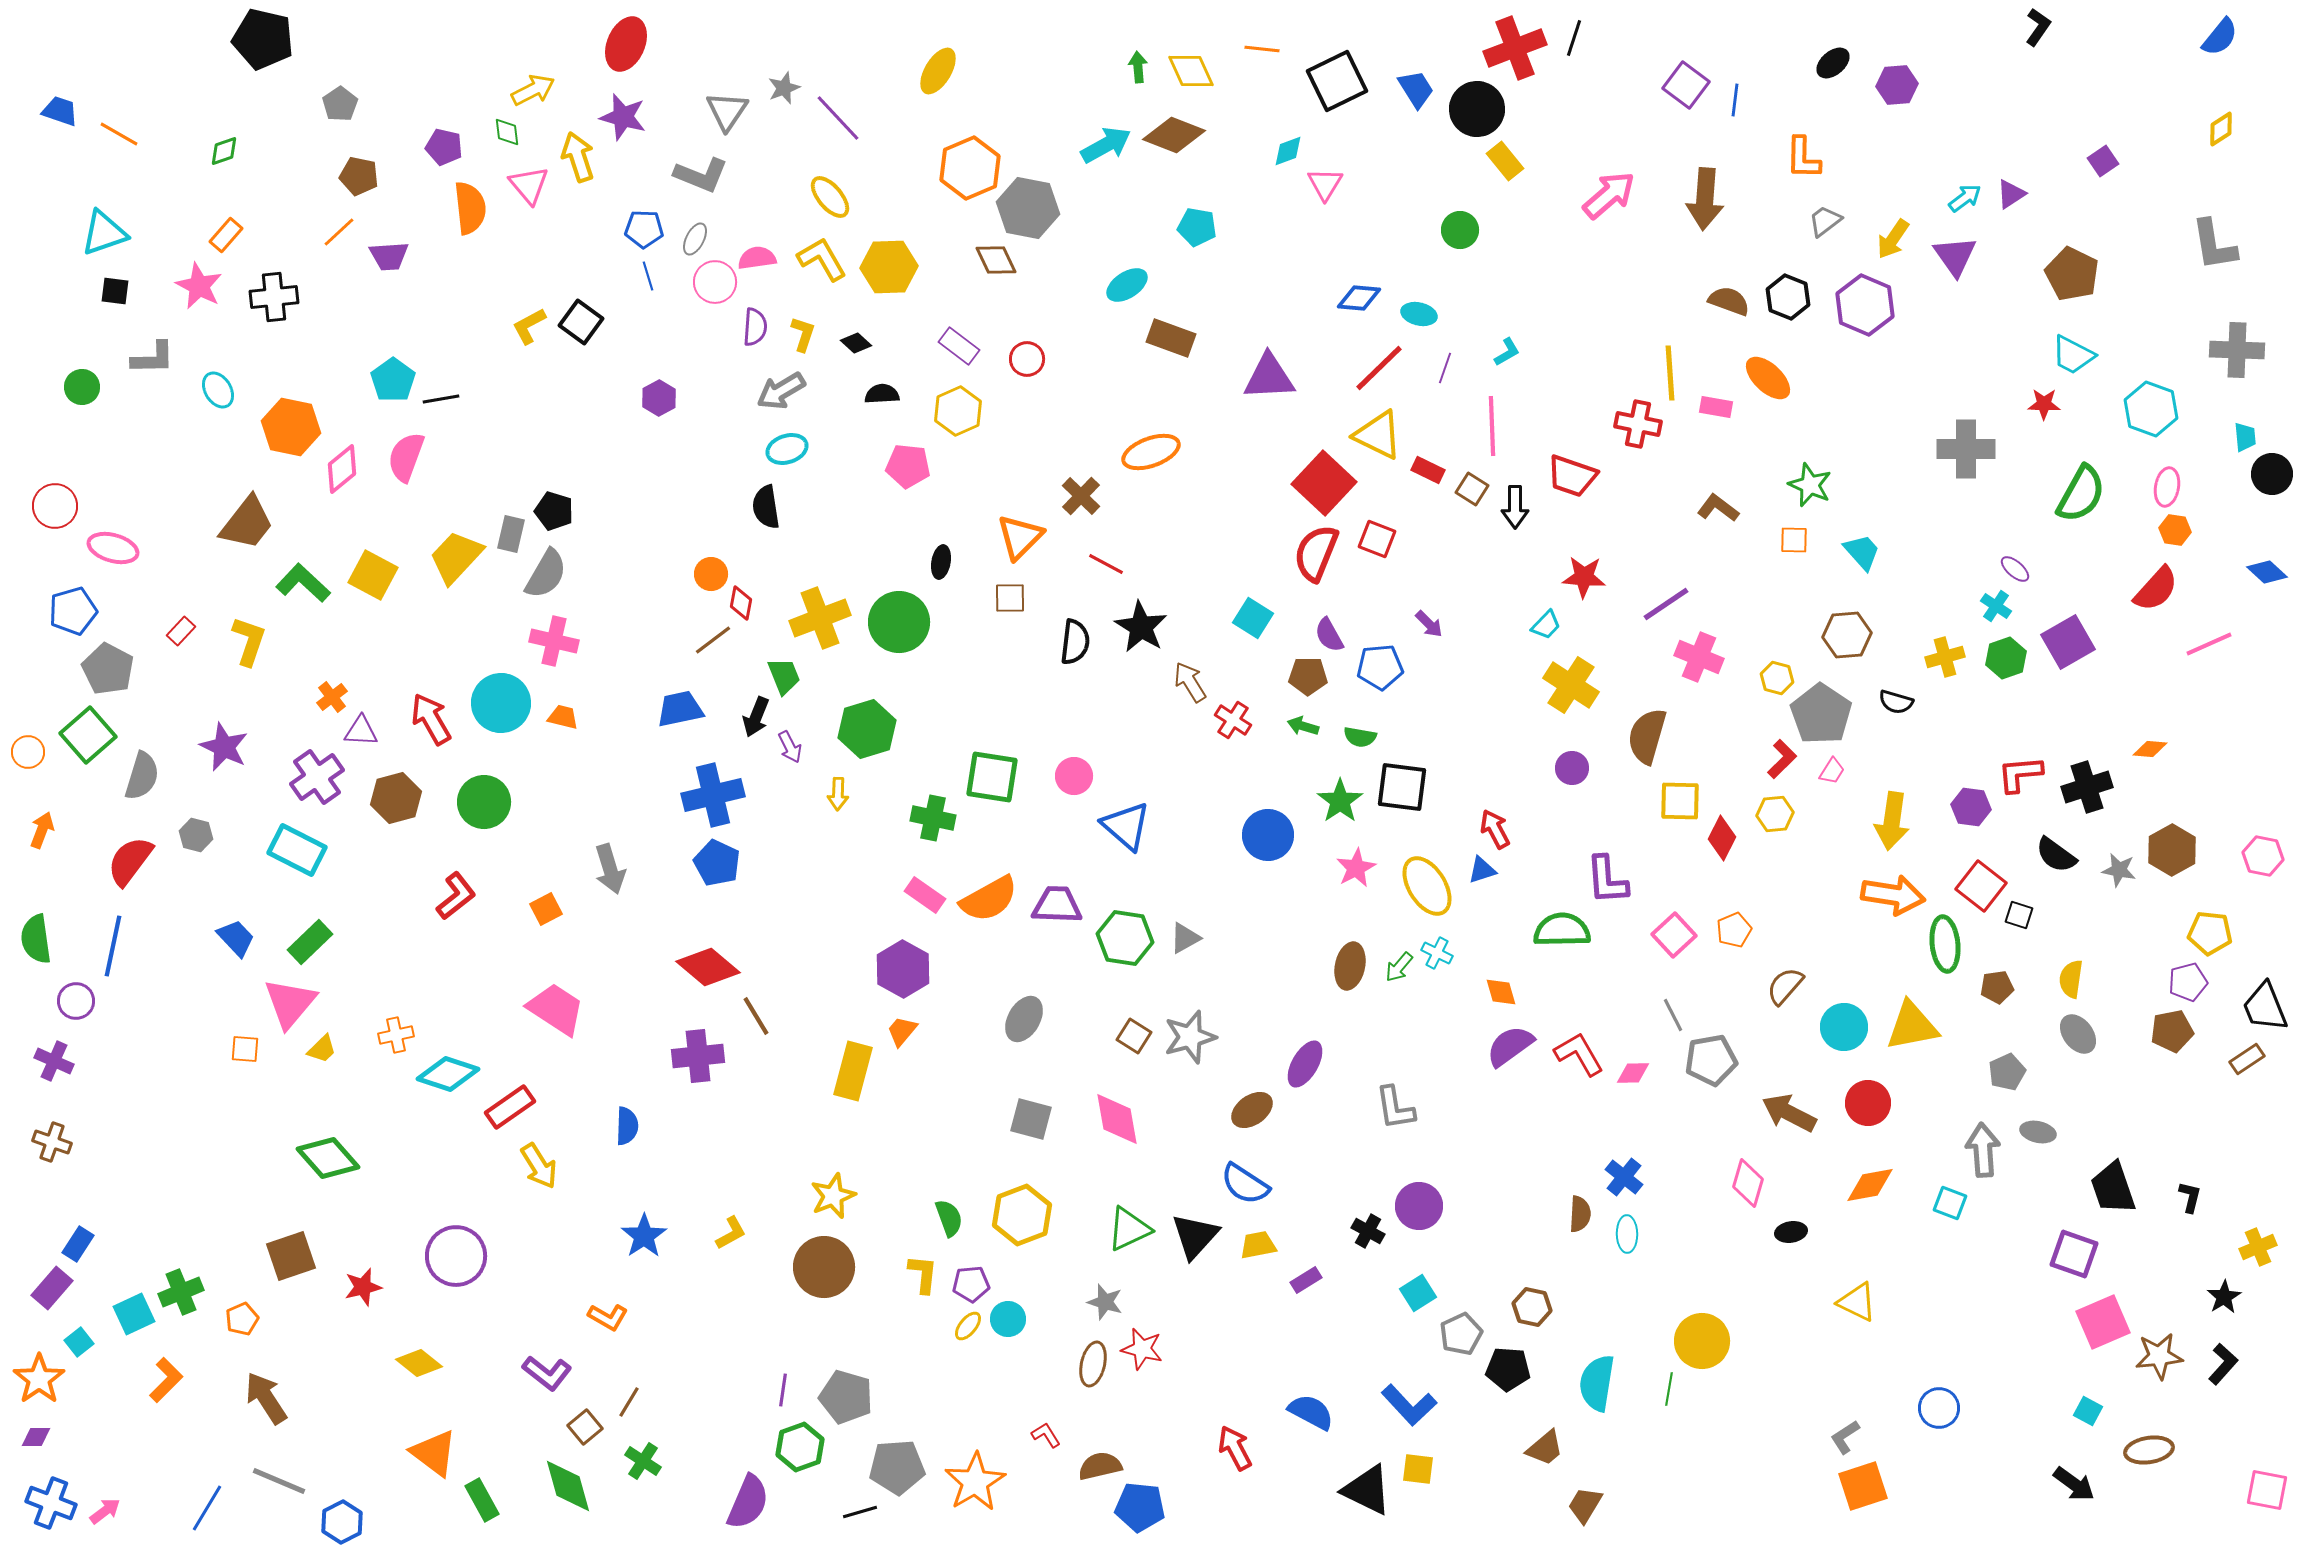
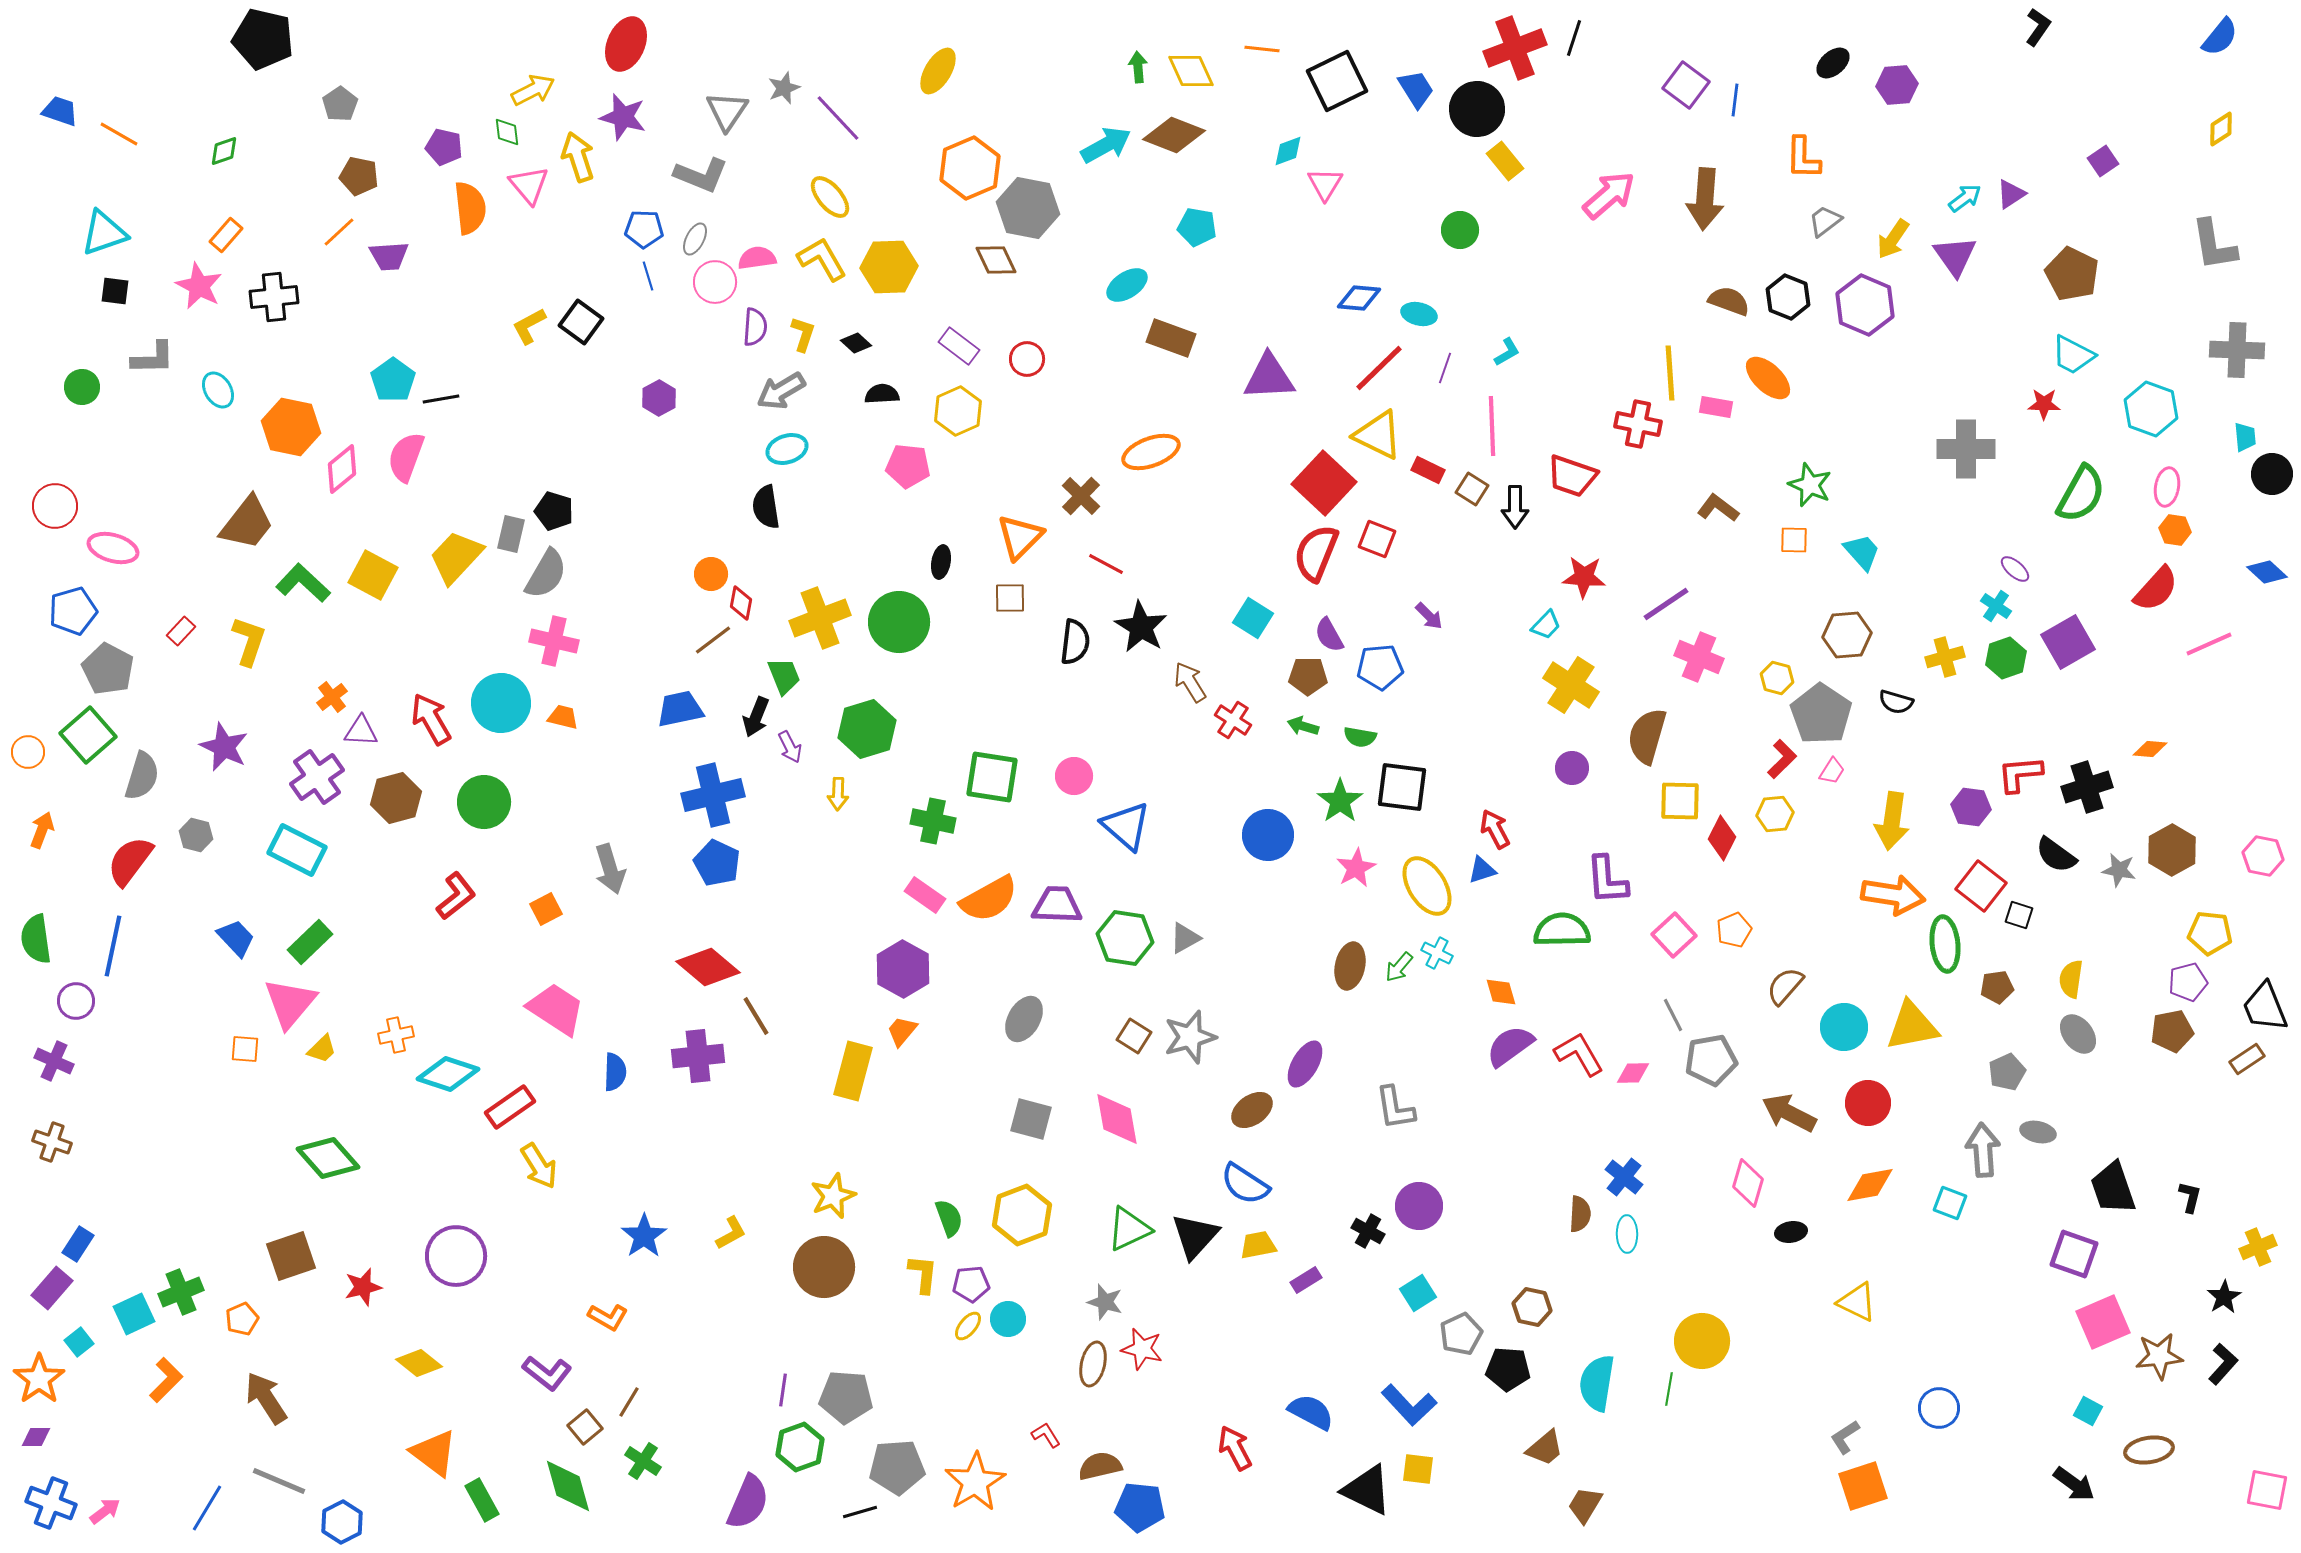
purple arrow at (1429, 624): moved 8 px up
green cross at (933, 818): moved 3 px down
blue semicircle at (627, 1126): moved 12 px left, 54 px up
gray pentagon at (846, 1397): rotated 12 degrees counterclockwise
